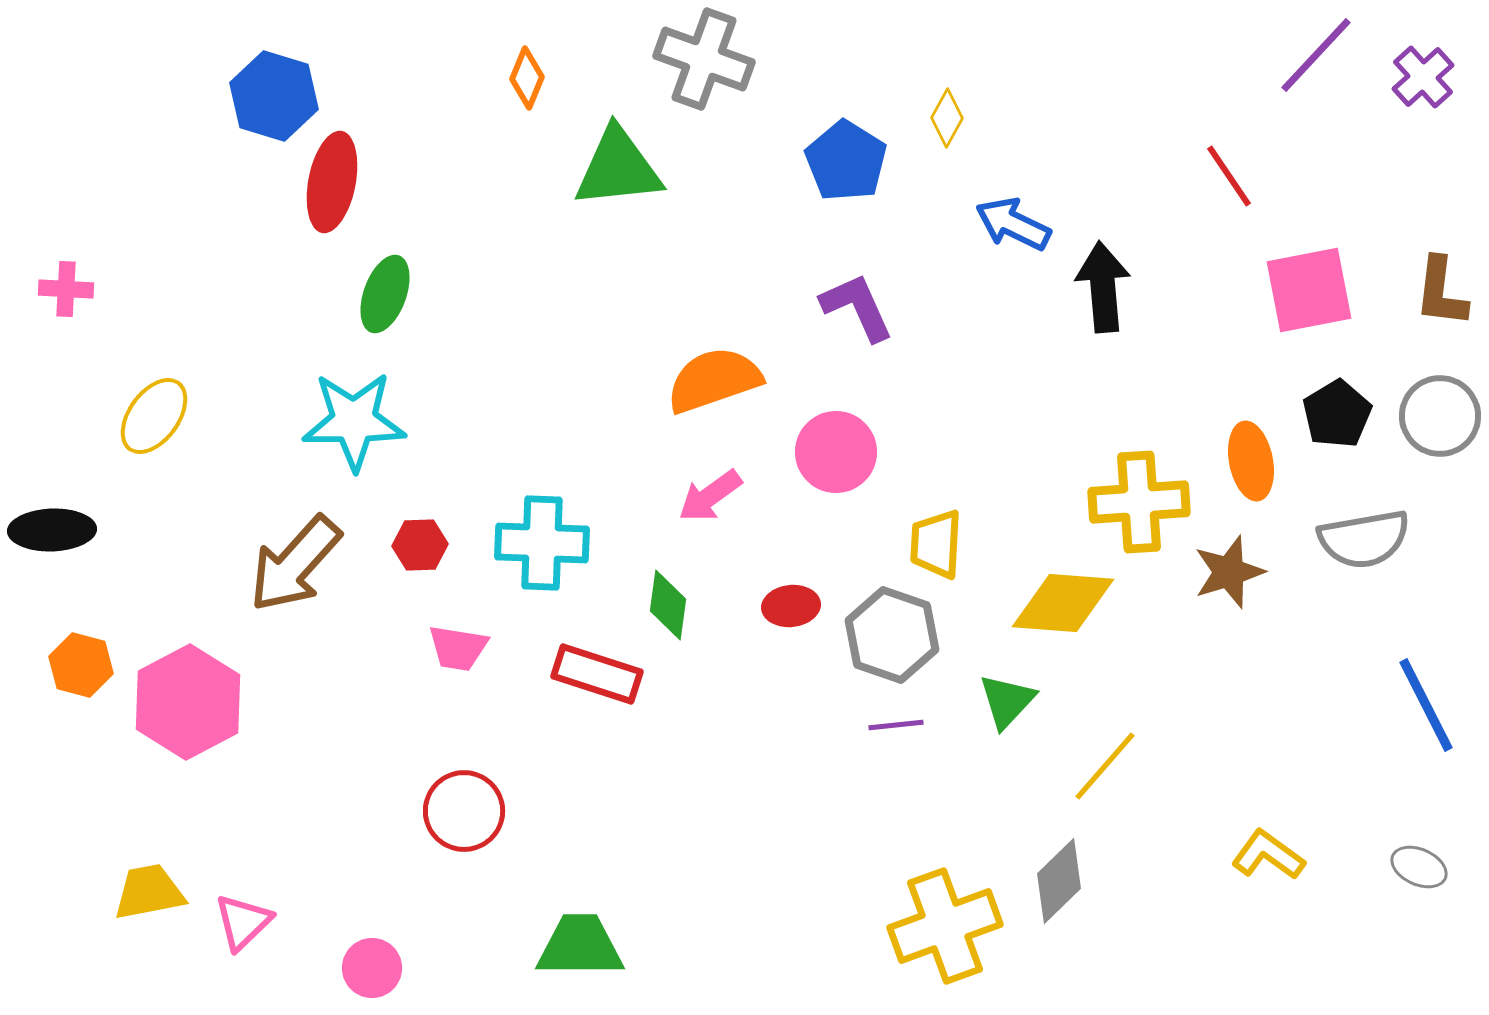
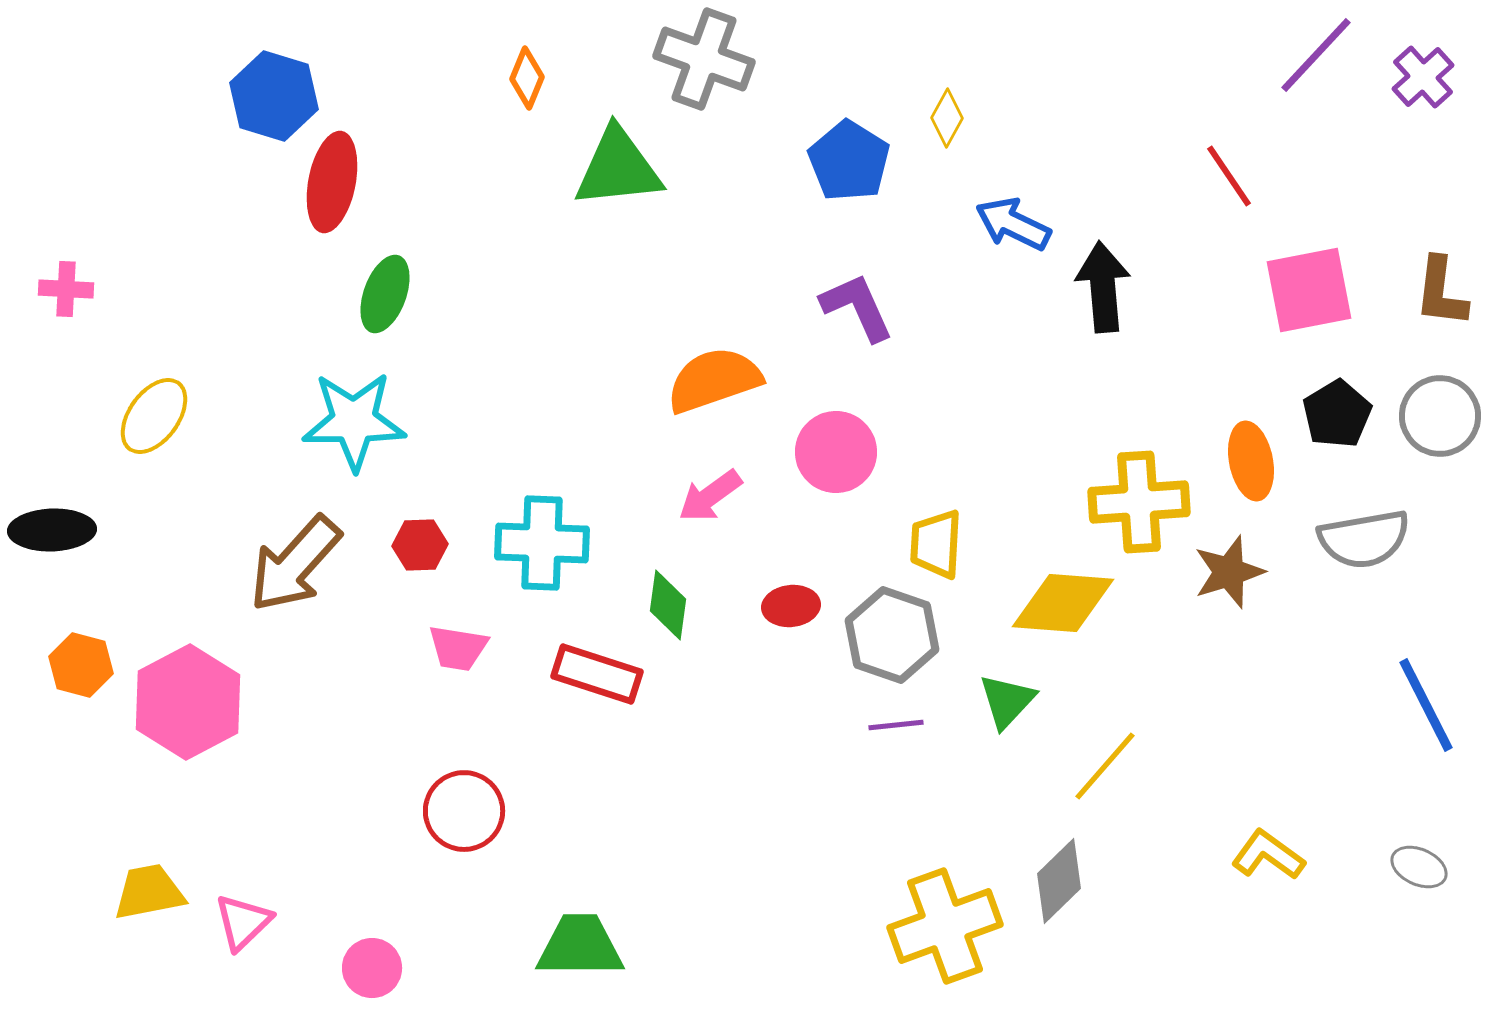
blue pentagon at (846, 161): moved 3 px right
